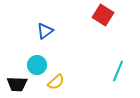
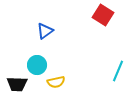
yellow semicircle: rotated 30 degrees clockwise
